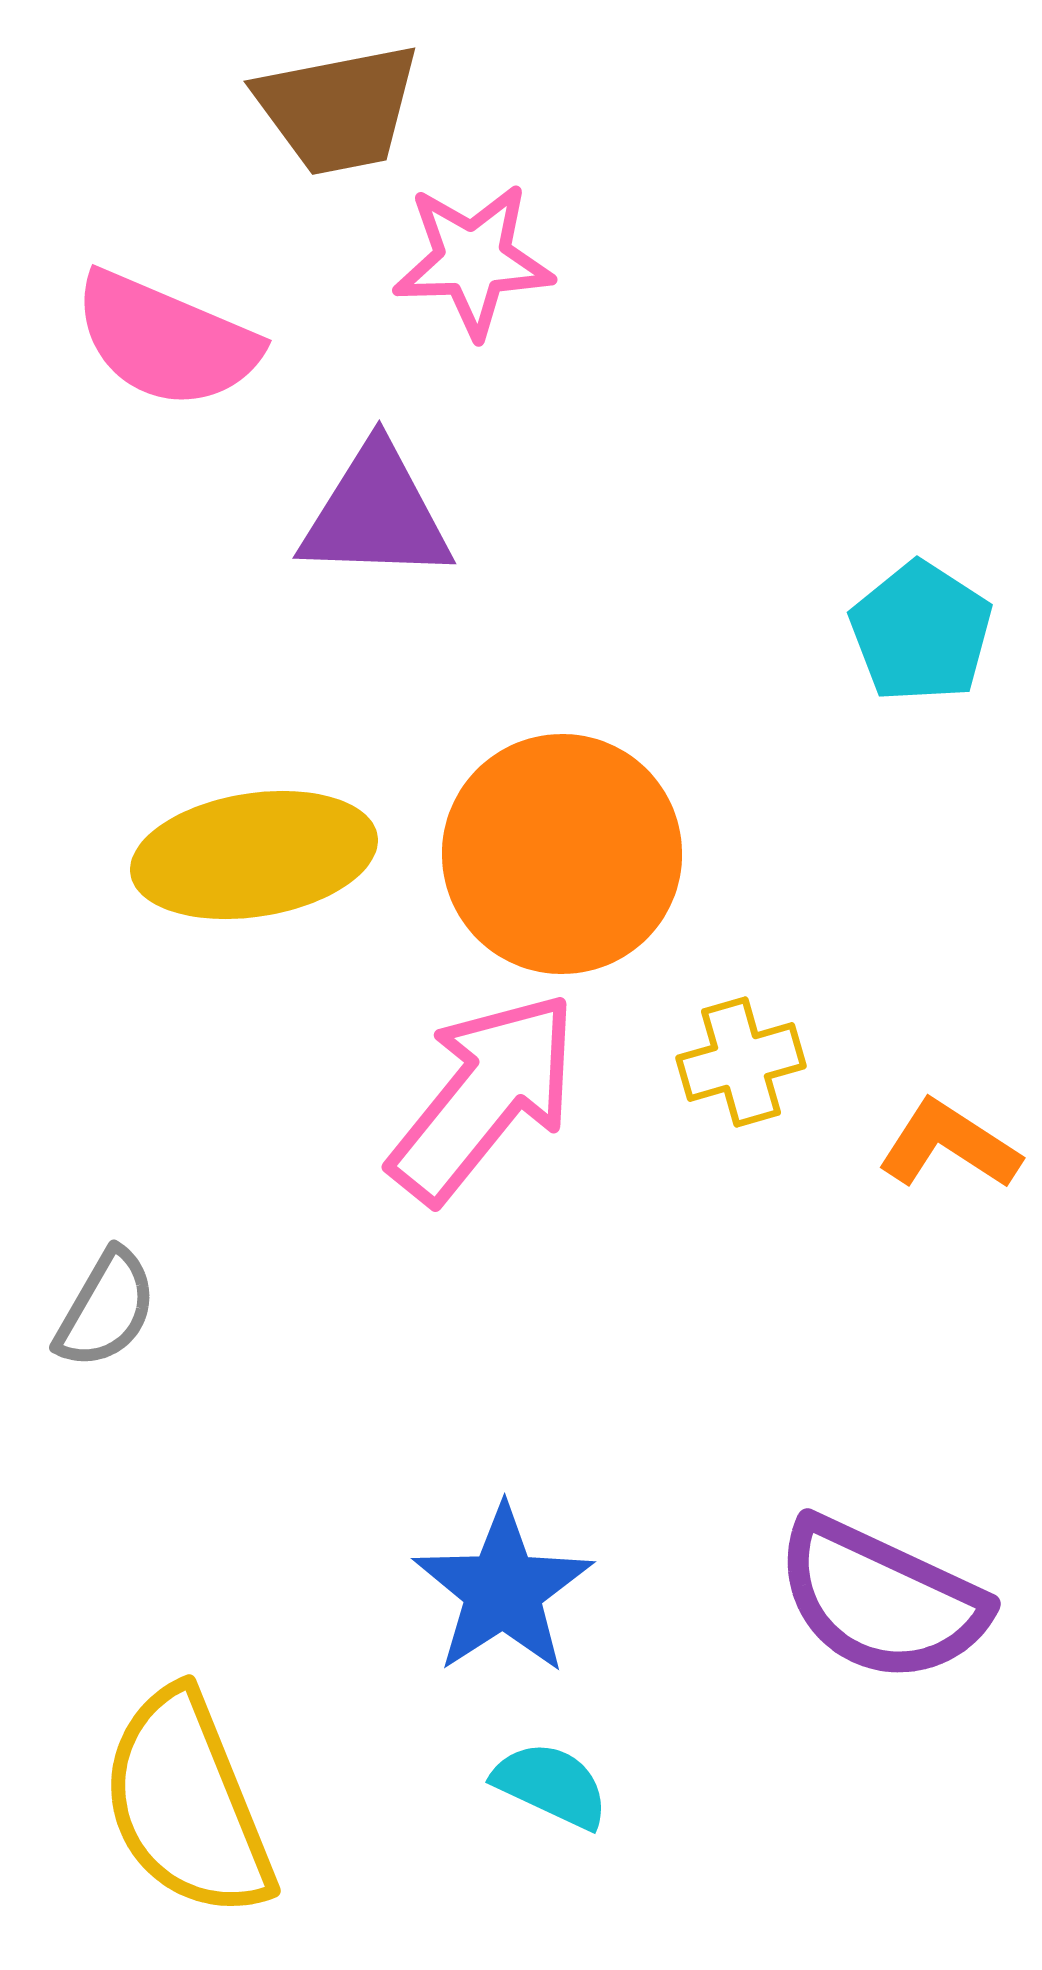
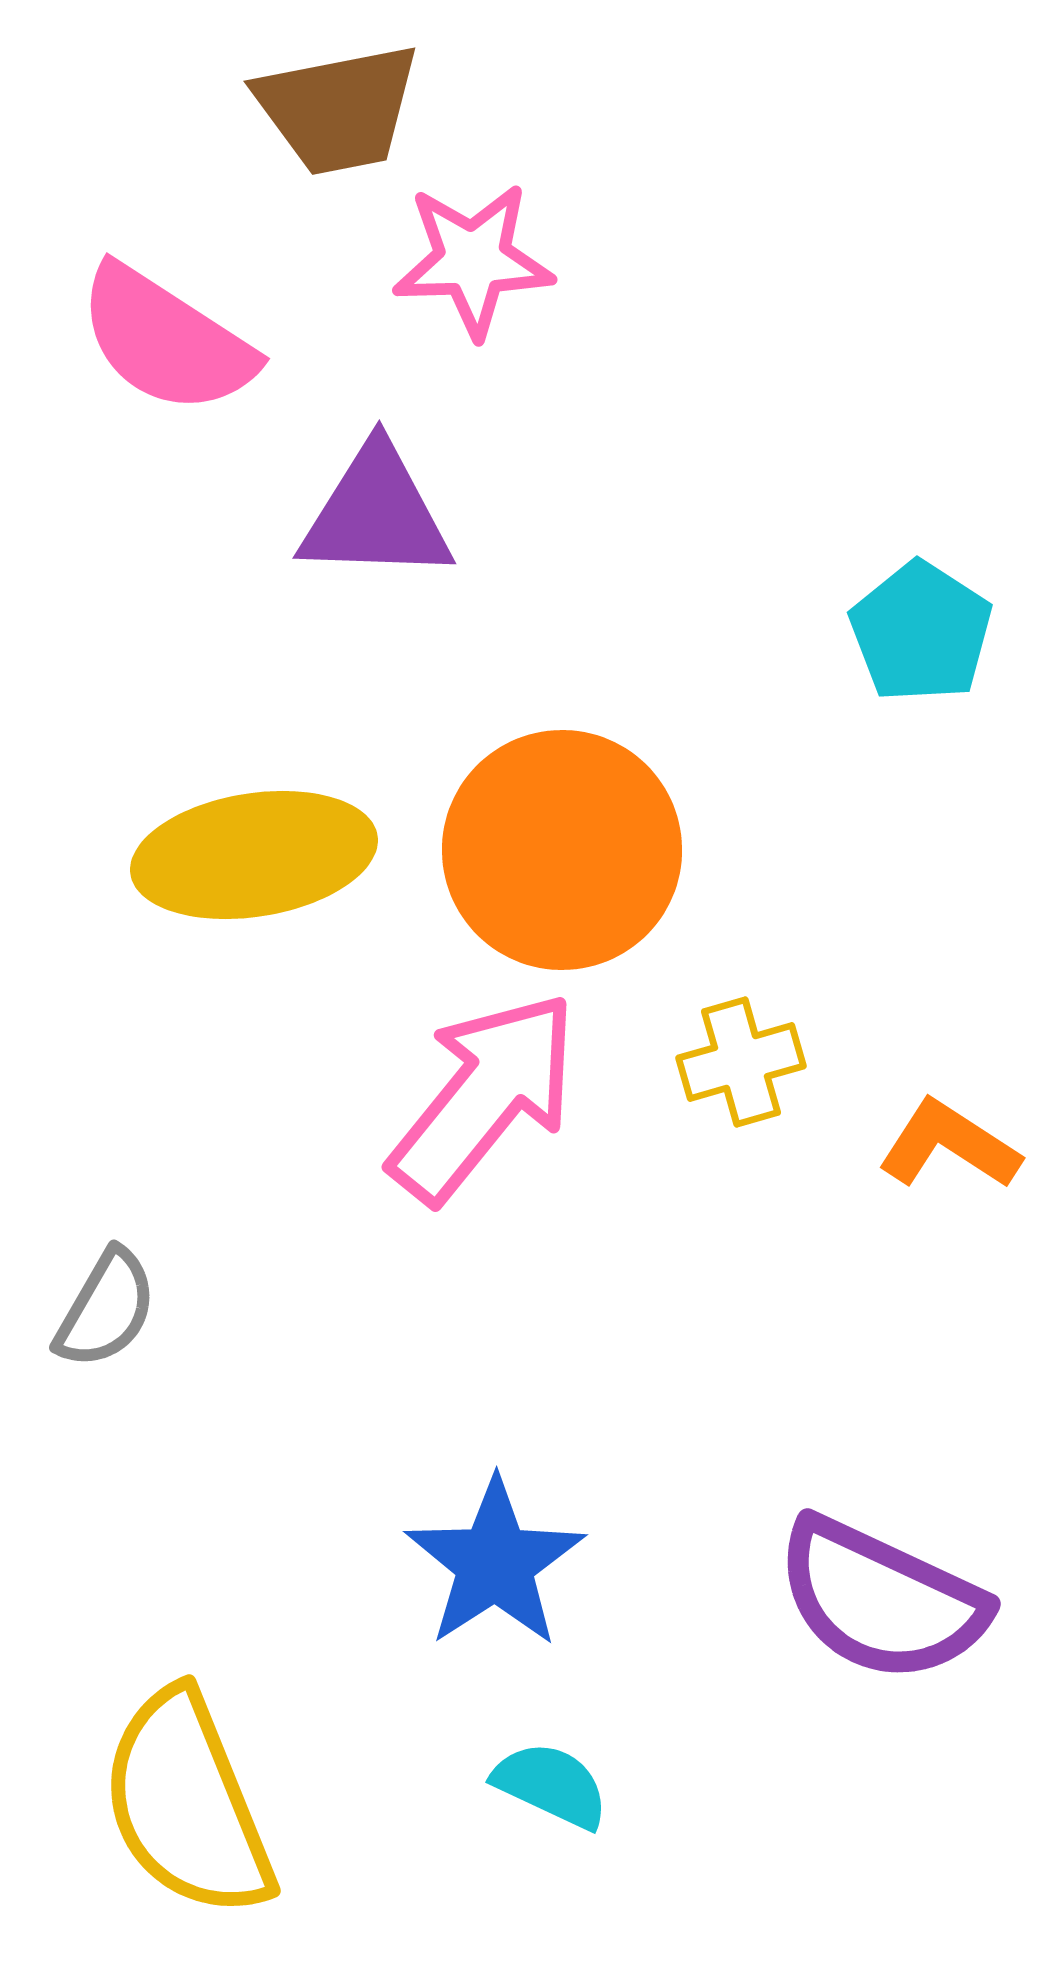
pink semicircle: rotated 10 degrees clockwise
orange circle: moved 4 px up
blue star: moved 8 px left, 27 px up
